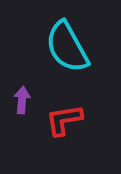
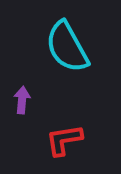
red L-shape: moved 20 px down
